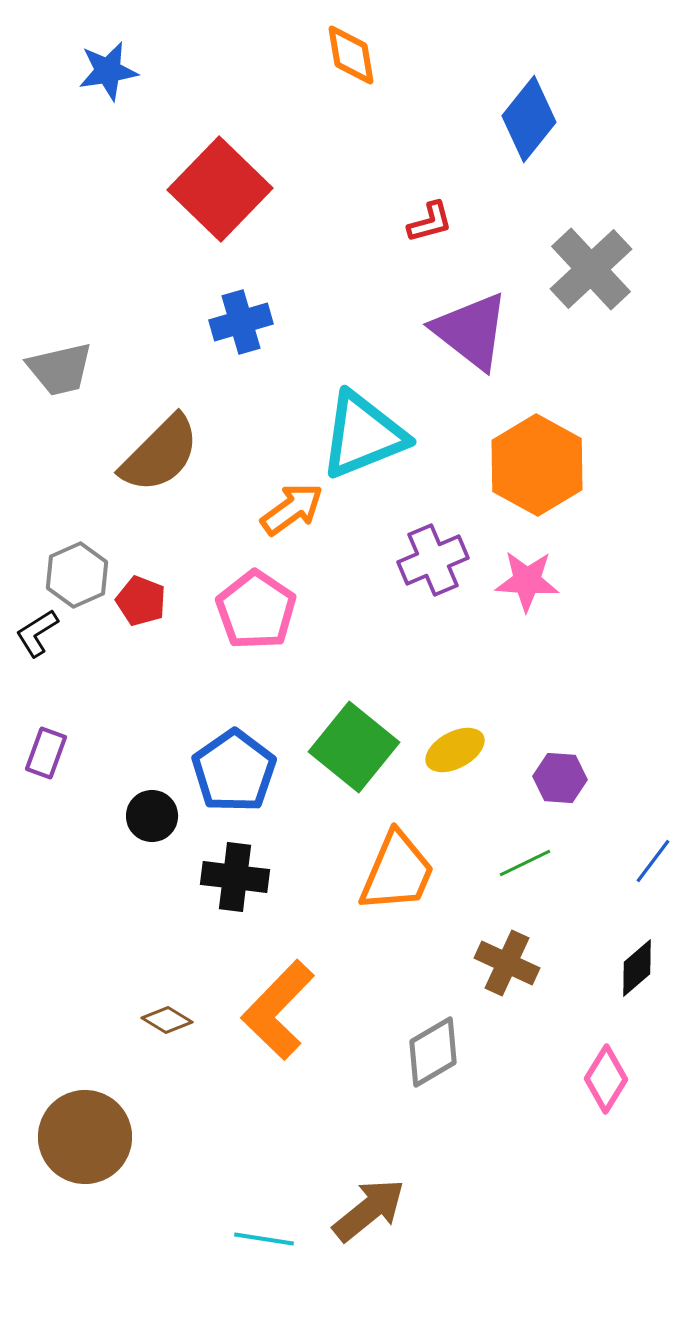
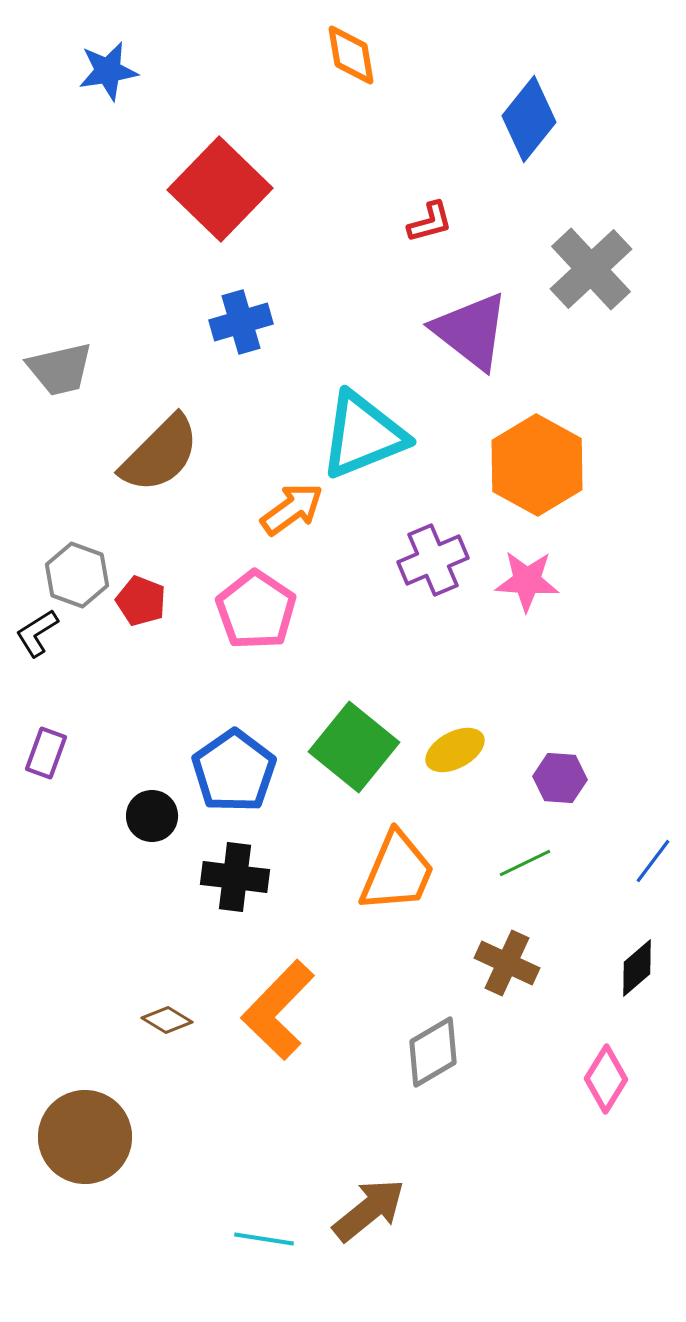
gray hexagon: rotated 16 degrees counterclockwise
